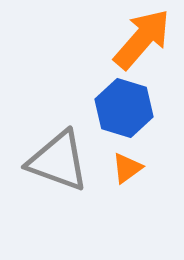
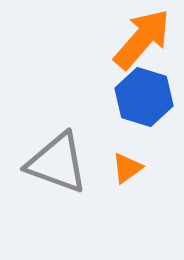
blue hexagon: moved 20 px right, 11 px up
gray triangle: moved 1 px left, 2 px down
